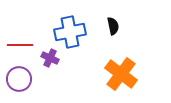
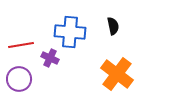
blue cross: rotated 16 degrees clockwise
red line: moved 1 px right; rotated 10 degrees counterclockwise
orange cross: moved 4 px left
